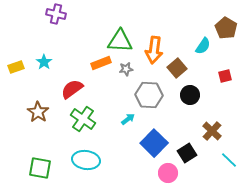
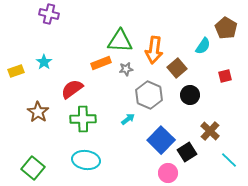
purple cross: moved 7 px left
yellow rectangle: moved 4 px down
gray hexagon: rotated 20 degrees clockwise
green cross: rotated 35 degrees counterclockwise
brown cross: moved 2 px left
blue square: moved 7 px right, 3 px up
black square: moved 1 px up
green square: moved 7 px left; rotated 30 degrees clockwise
